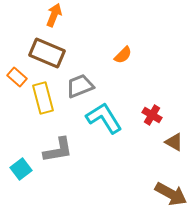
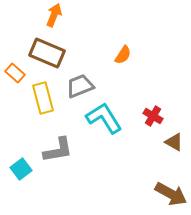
orange semicircle: rotated 12 degrees counterclockwise
orange rectangle: moved 2 px left, 4 px up
red cross: moved 1 px right, 1 px down
